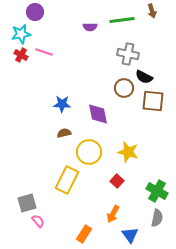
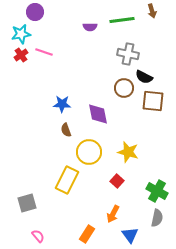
red cross: rotated 24 degrees clockwise
brown semicircle: moved 2 px right, 3 px up; rotated 96 degrees counterclockwise
pink semicircle: moved 15 px down
orange rectangle: moved 3 px right
